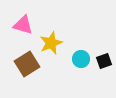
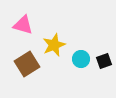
yellow star: moved 3 px right, 2 px down
